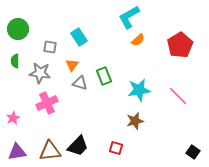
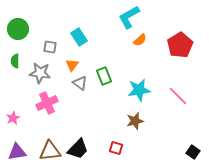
orange semicircle: moved 2 px right
gray triangle: rotated 21 degrees clockwise
black trapezoid: moved 3 px down
